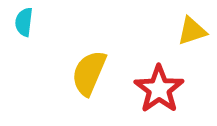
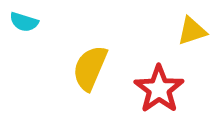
cyan semicircle: rotated 80 degrees counterclockwise
yellow semicircle: moved 1 px right, 5 px up
